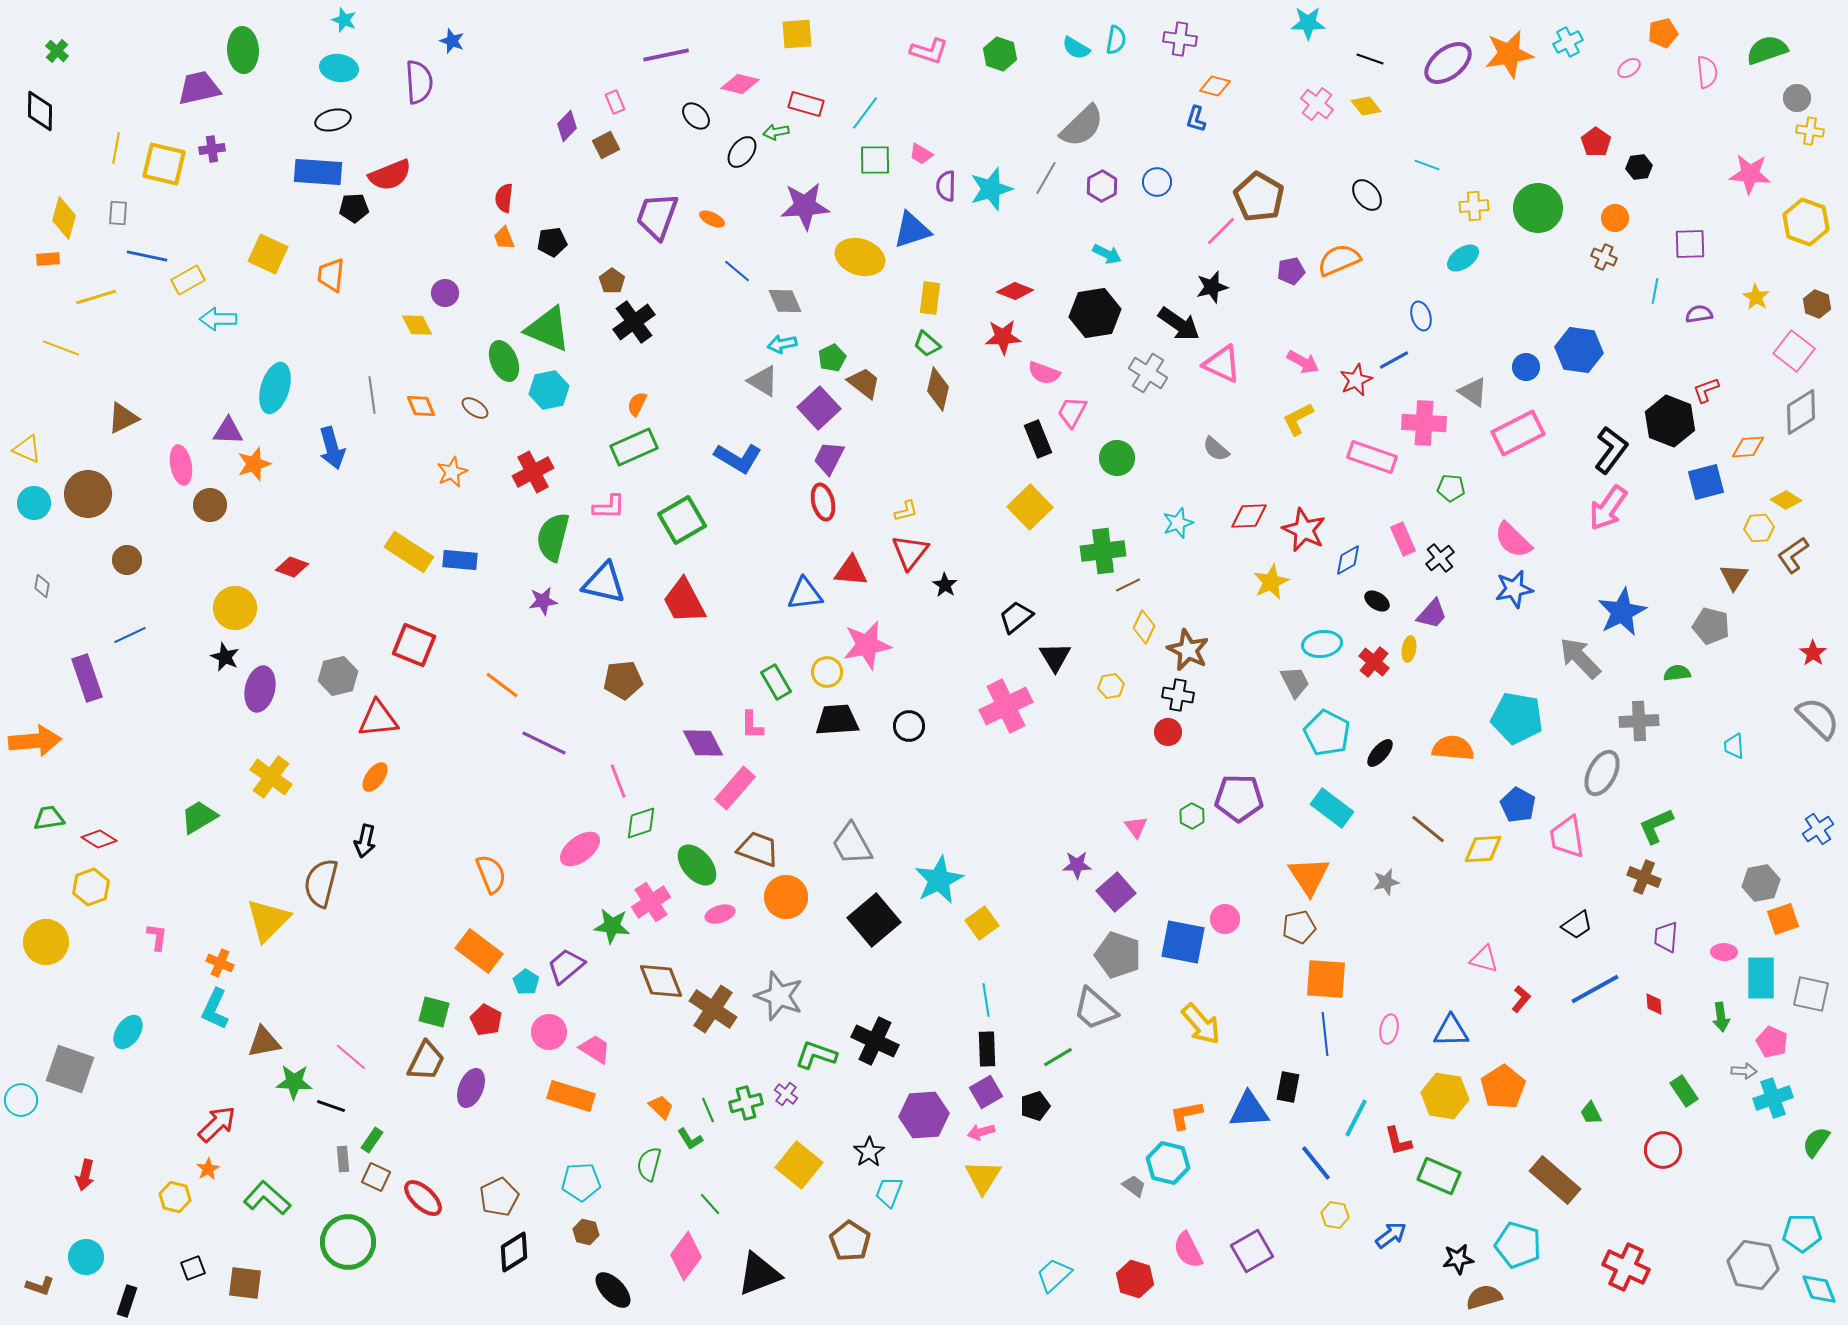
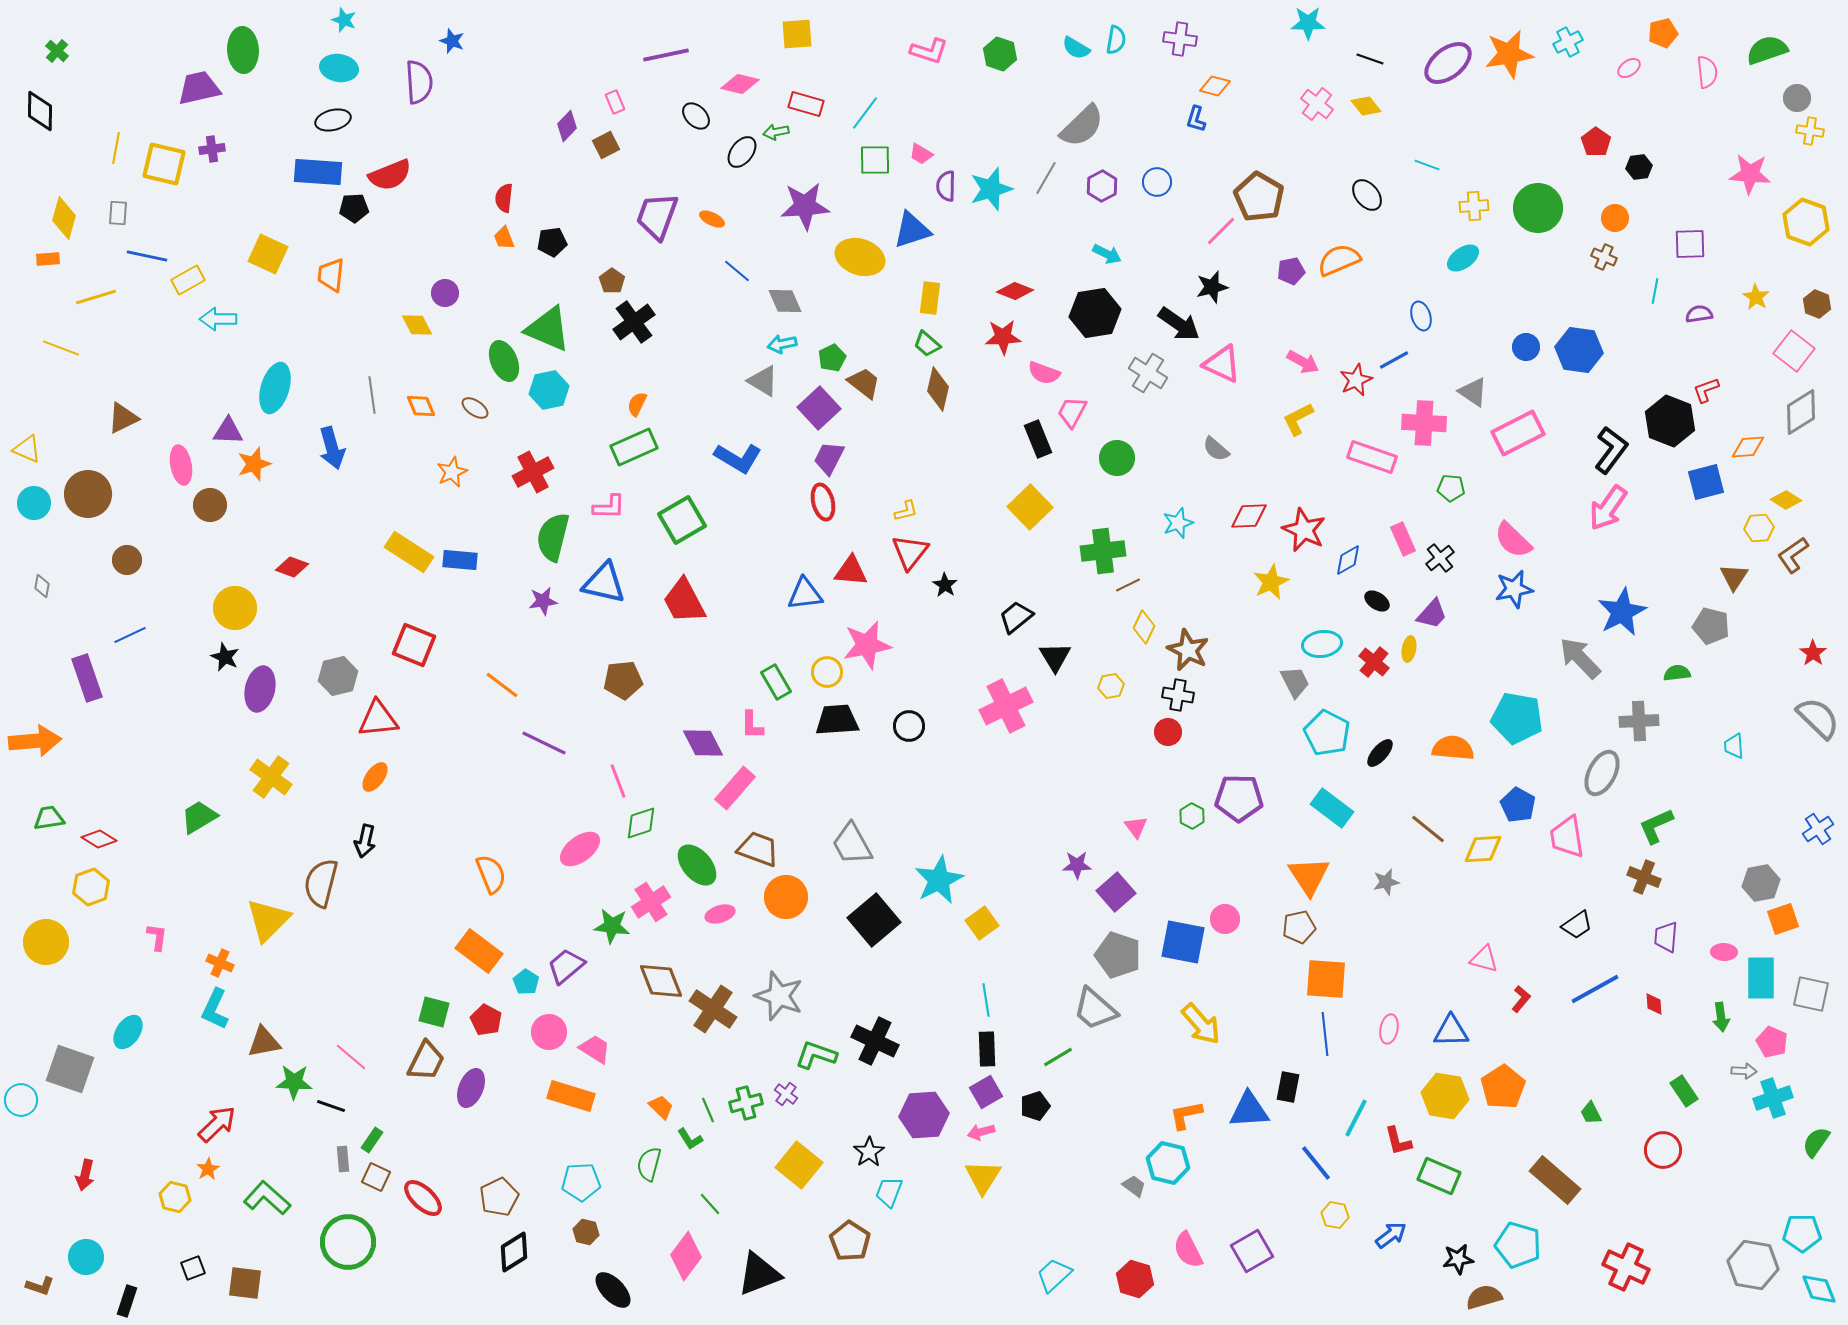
blue circle at (1526, 367): moved 20 px up
